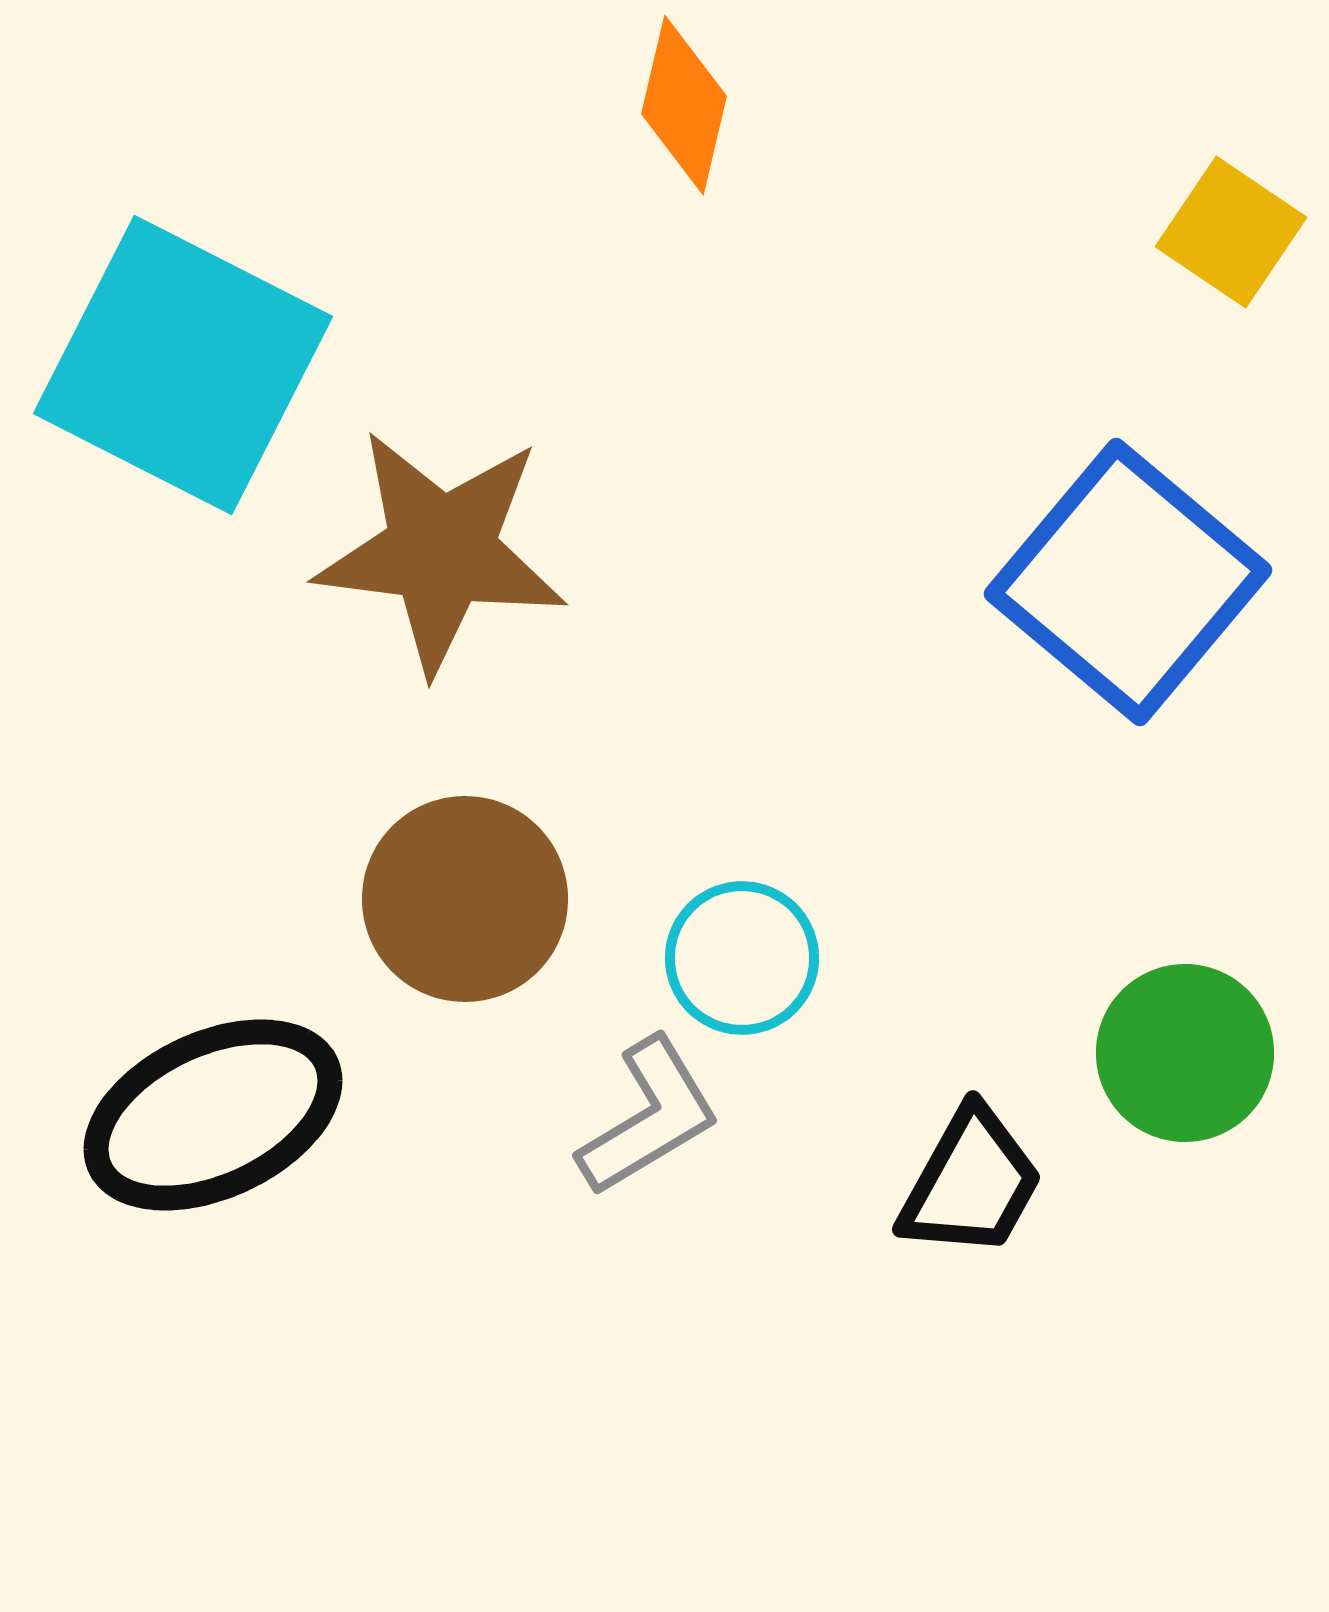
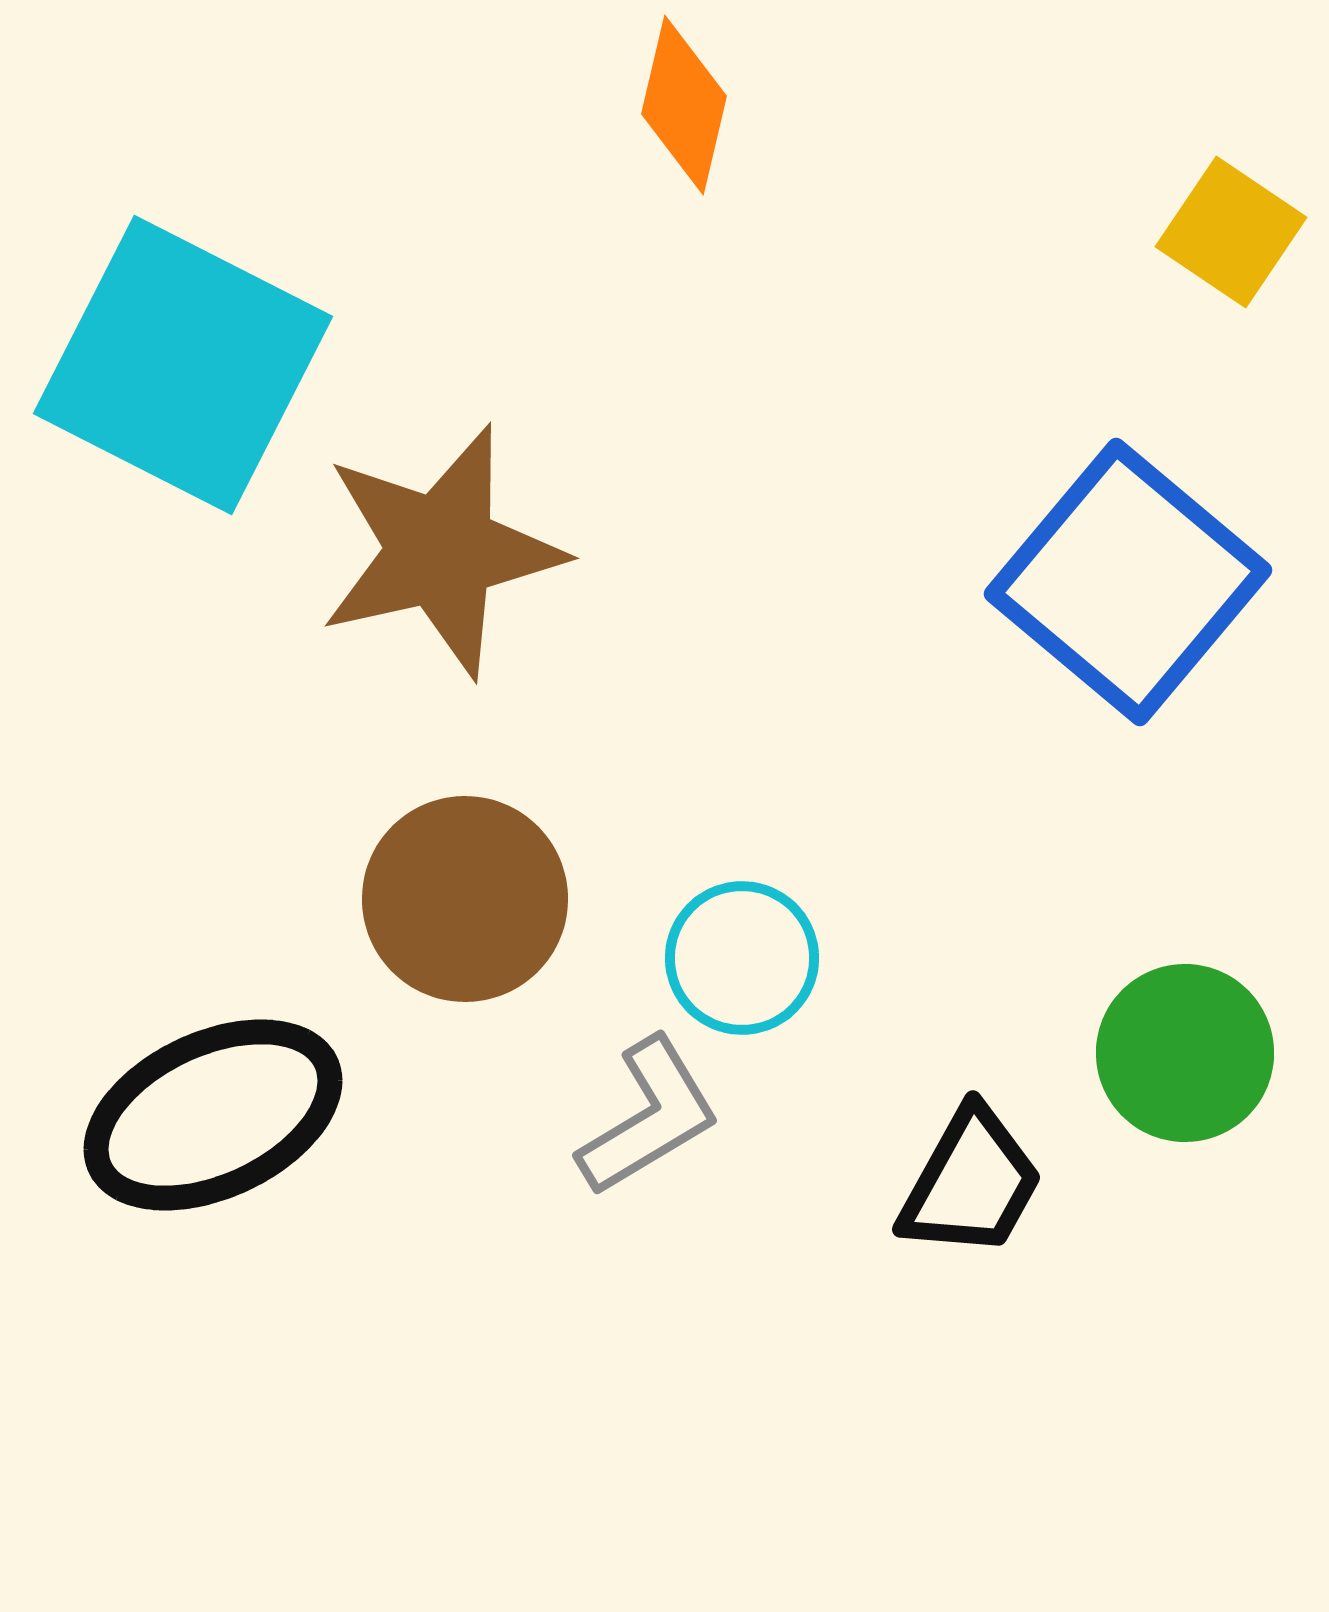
brown star: rotated 20 degrees counterclockwise
